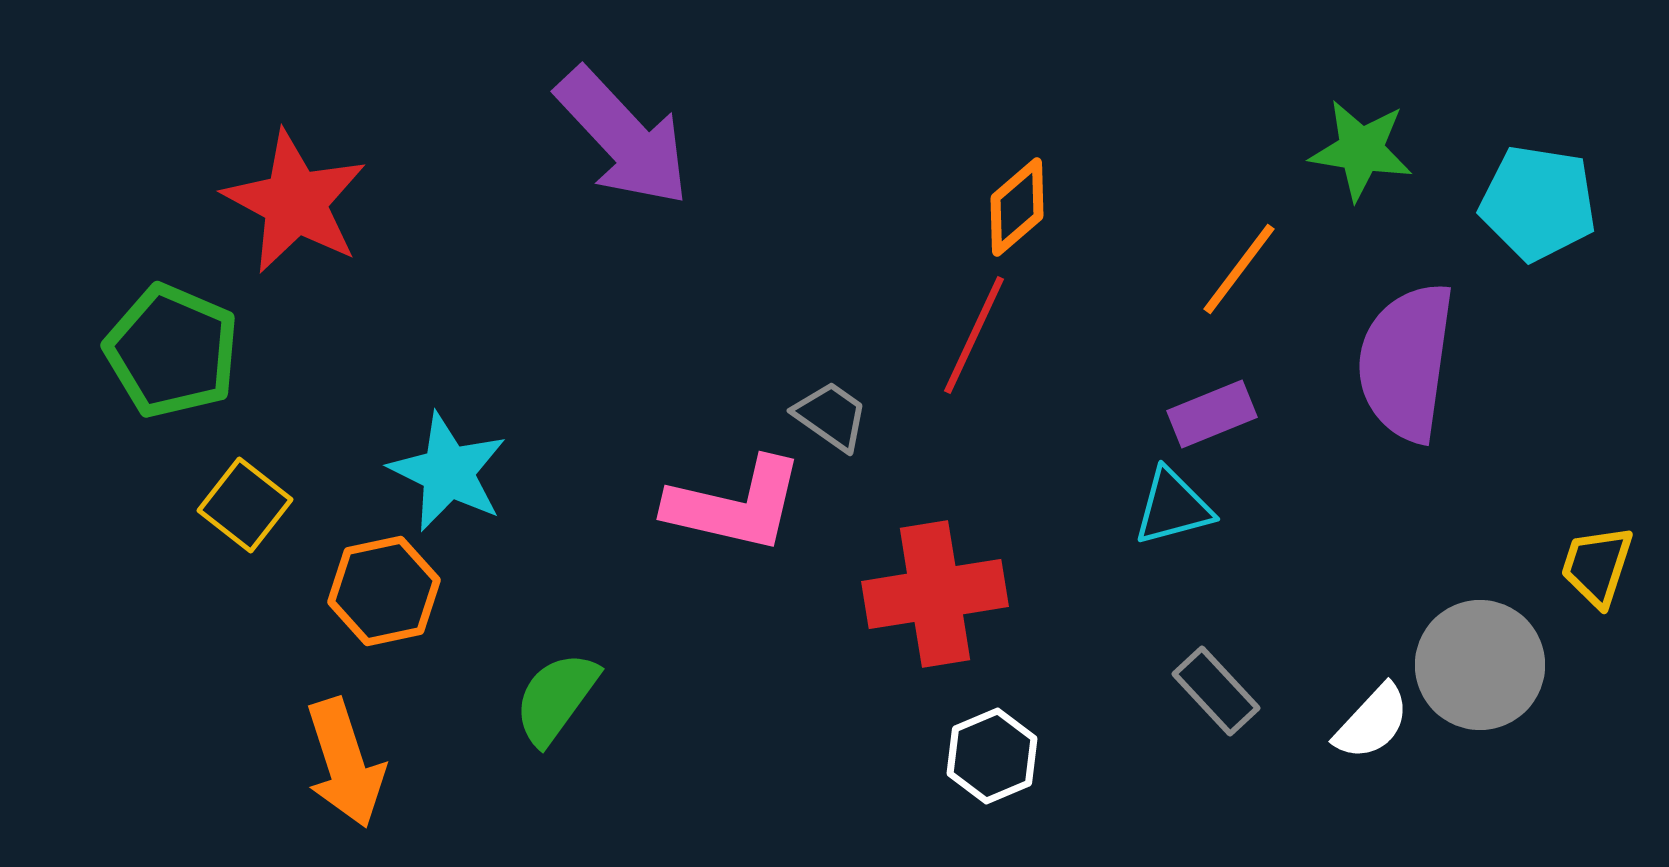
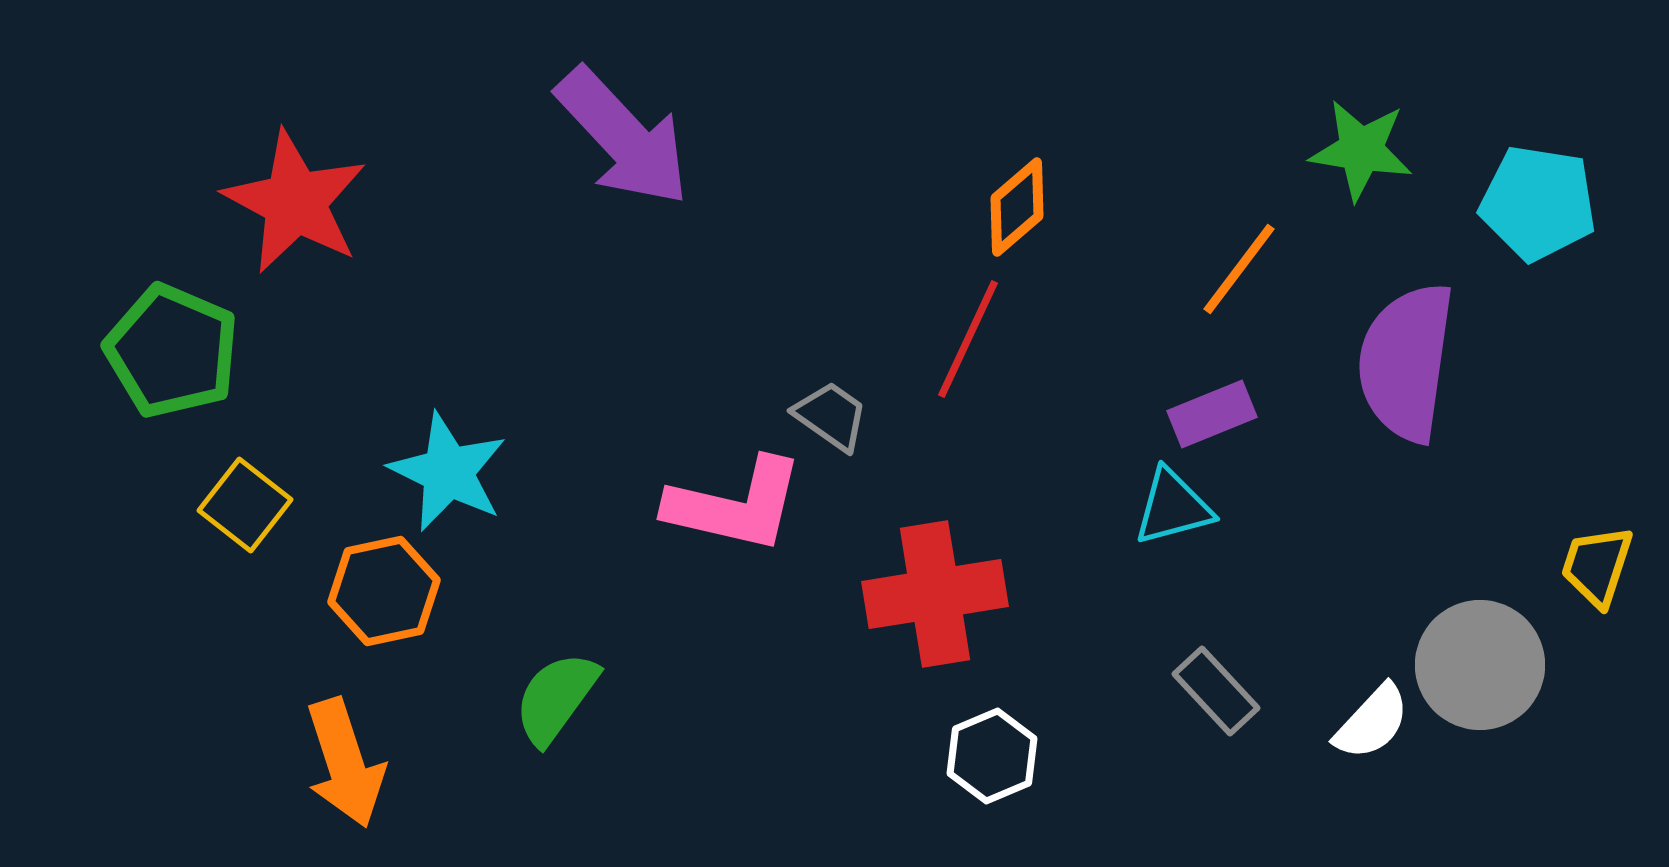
red line: moved 6 px left, 4 px down
